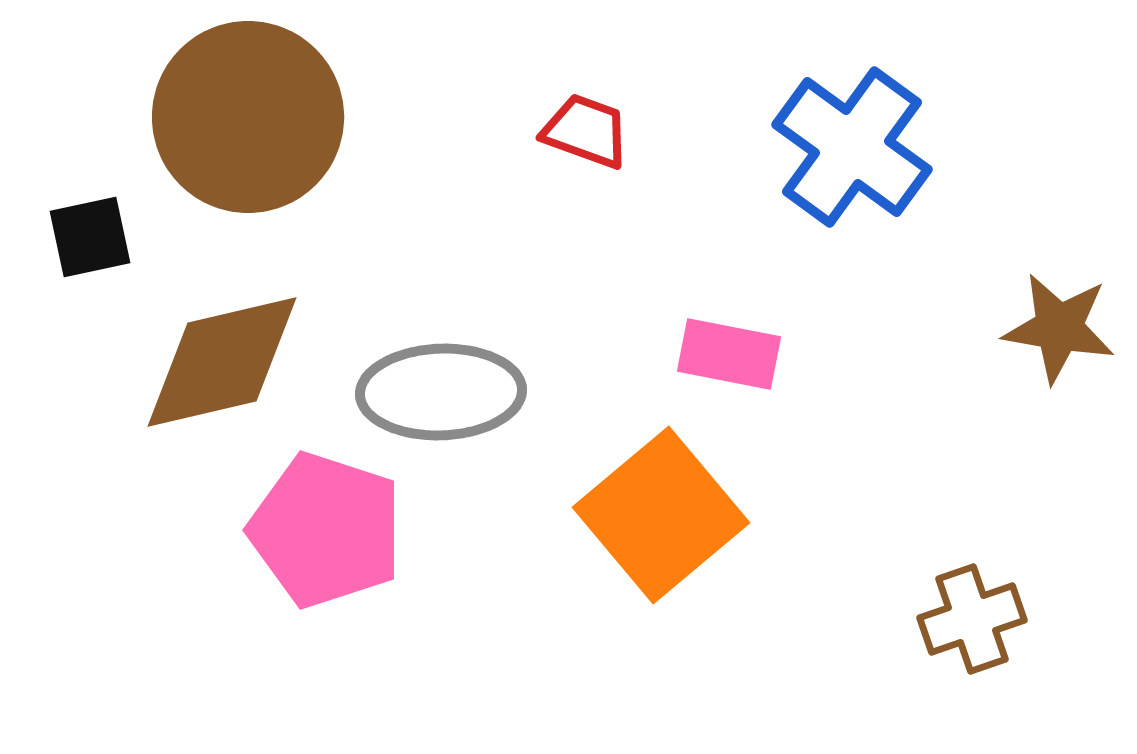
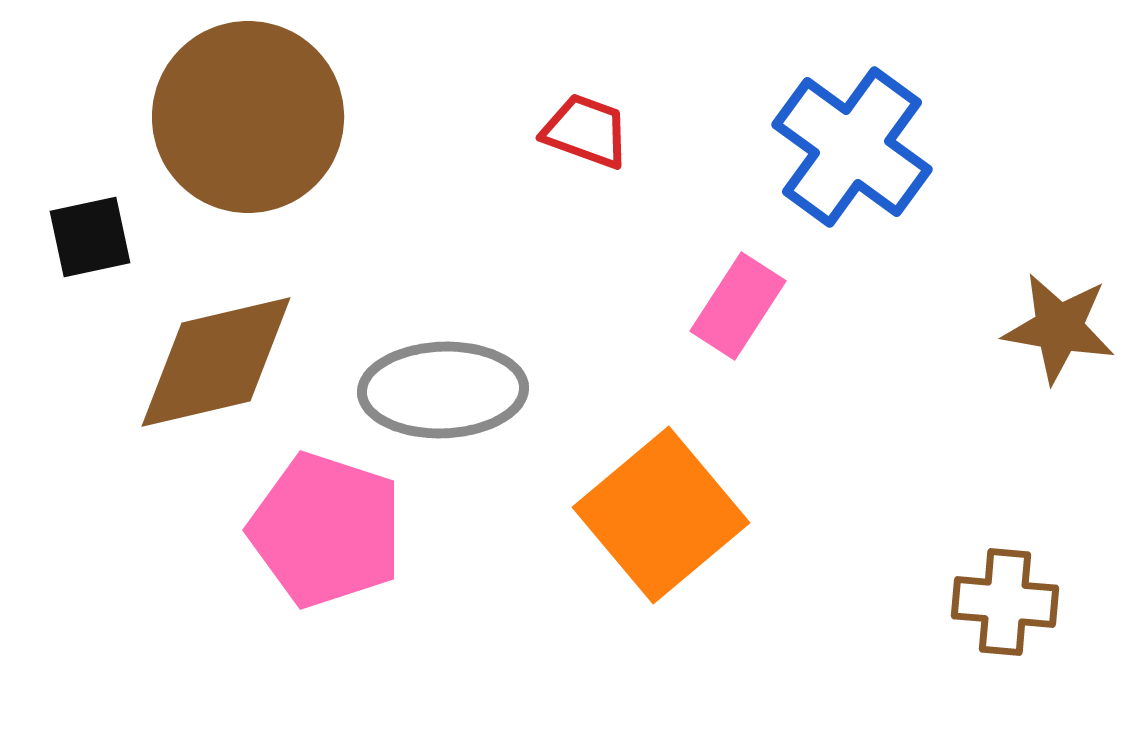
pink rectangle: moved 9 px right, 48 px up; rotated 68 degrees counterclockwise
brown diamond: moved 6 px left
gray ellipse: moved 2 px right, 2 px up
brown cross: moved 33 px right, 17 px up; rotated 24 degrees clockwise
